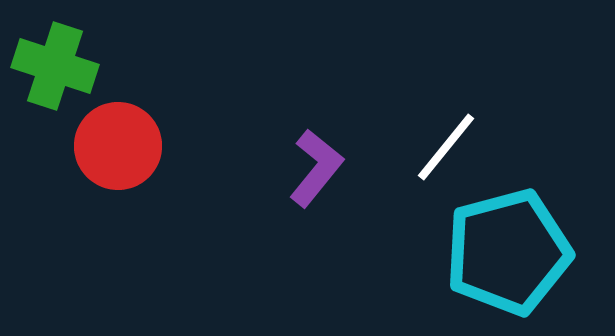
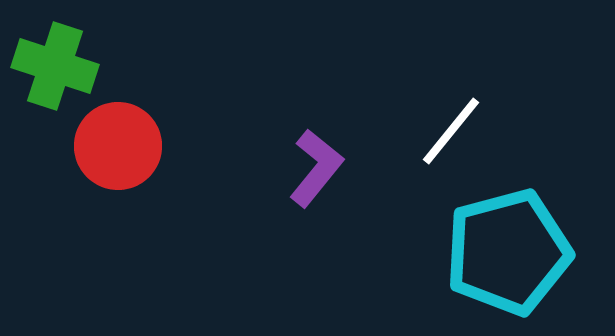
white line: moved 5 px right, 16 px up
